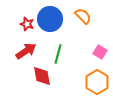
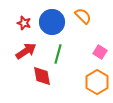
blue circle: moved 2 px right, 3 px down
red star: moved 3 px left, 1 px up
